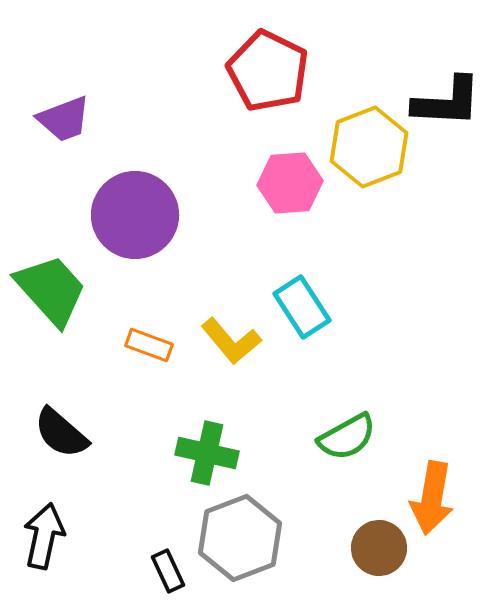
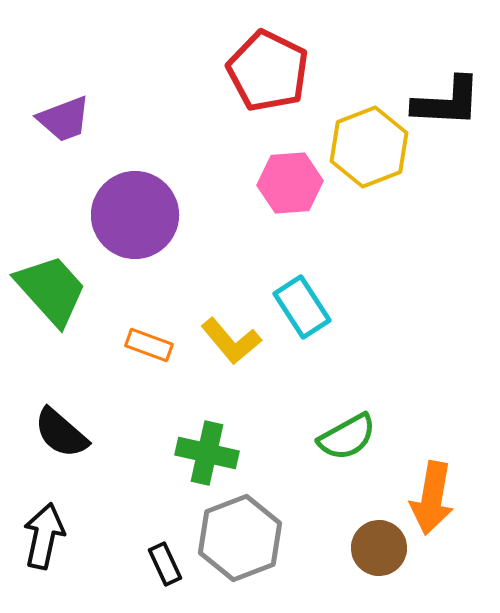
black rectangle: moved 3 px left, 7 px up
